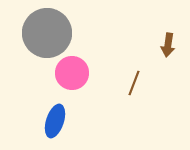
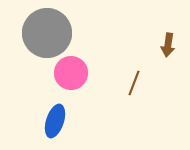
pink circle: moved 1 px left
